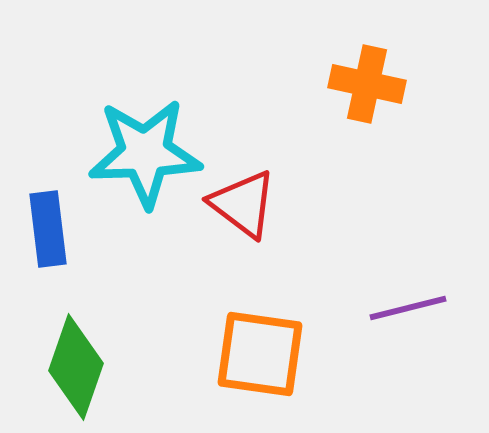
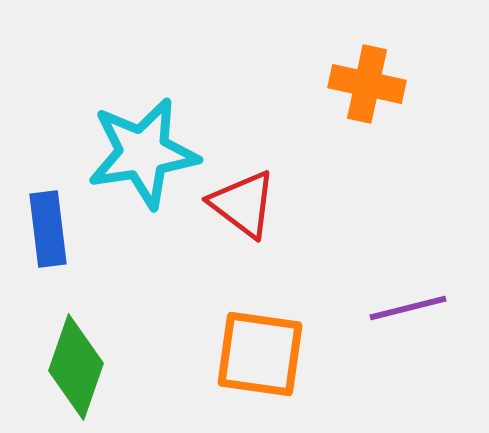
cyan star: moved 2 px left; rotated 7 degrees counterclockwise
